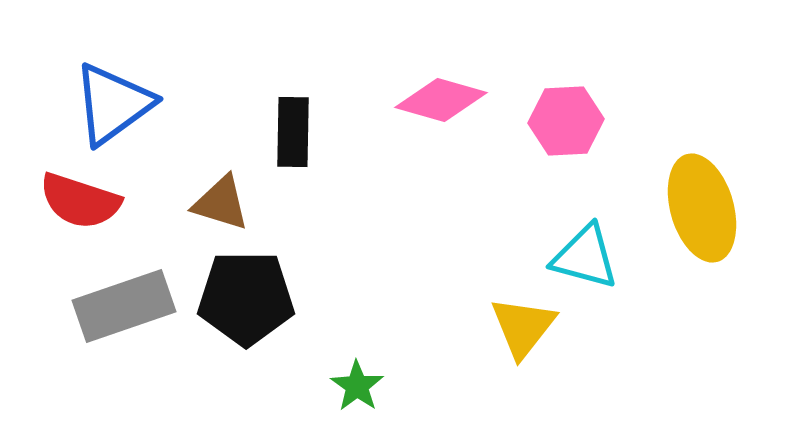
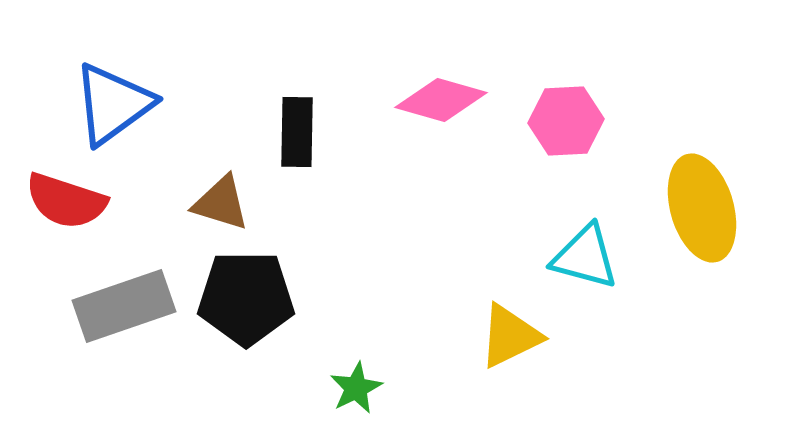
black rectangle: moved 4 px right
red semicircle: moved 14 px left
yellow triangle: moved 13 px left, 9 px down; rotated 26 degrees clockwise
green star: moved 1 px left, 2 px down; rotated 10 degrees clockwise
